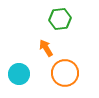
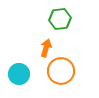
orange arrow: rotated 48 degrees clockwise
orange circle: moved 4 px left, 2 px up
